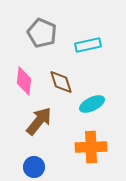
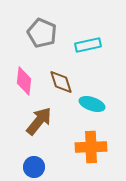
cyan ellipse: rotated 45 degrees clockwise
